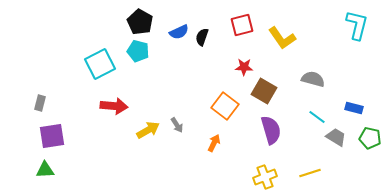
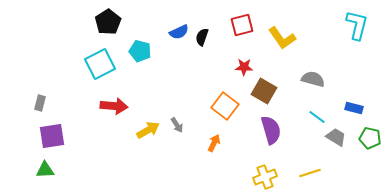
black pentagon: moved 32 px left; rotated 10 degrees clockwise
cyan pentagon: moved 2 px right
